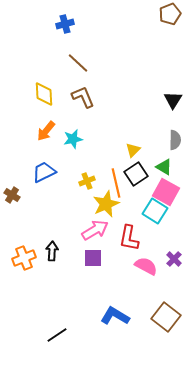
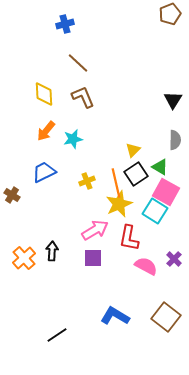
green triangle: moved 4 px left
yellow star: moved 13 px right
orange cross: rotated 20 degrees counterclockwise
